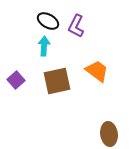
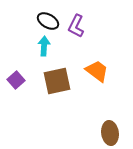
brown ellipse: moved 1 px right, 1 px up
